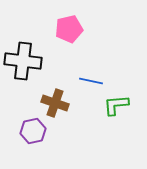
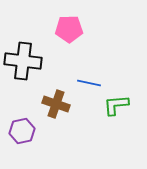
pink pentagon: rotated 12 degrees clockwise
blue line: moved 2 px left, 2 px down
brown cross: moved 1 px right, 1 px down
purple hexagon: moved 11 px left
